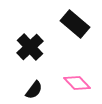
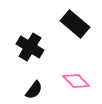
black cross: rotated 16 degrees counterclockwise
pink diamond: moved 1 px left, 2 px up
